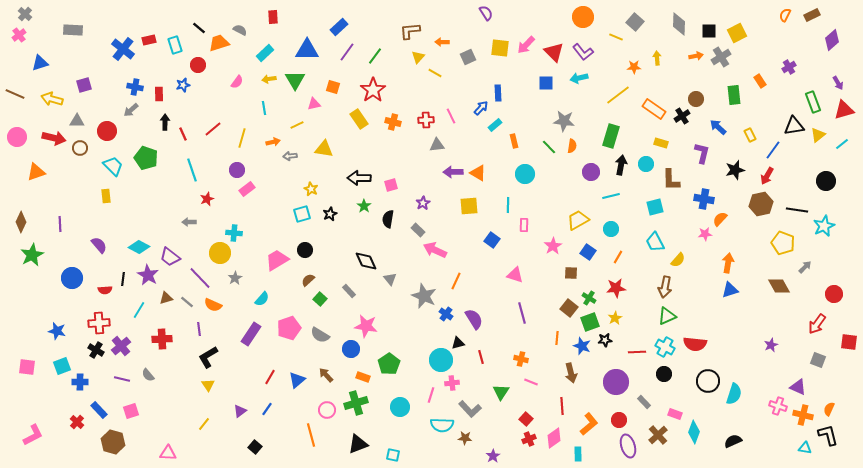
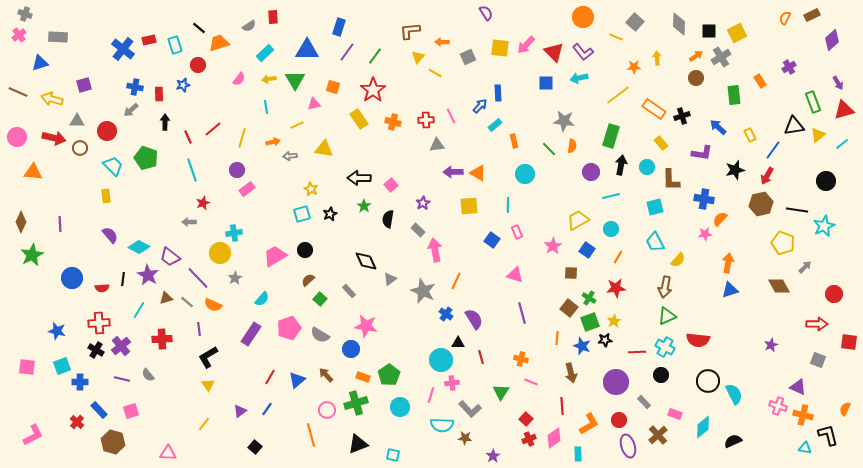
gray cross at (25, 14): rotated 24 degrees counterclockwise
orange semicircle at (785, 15): moved 3 px down
blue rectangle at (339, 27): rotated 30 degrees counterclockwise
gray rectangle at (73, 30): moved 15 px left, 7 px down
gray semicircle at (240, 30): moved 9 px right, 4 px up; rotated 120 degrees clockwise
orange arrow at (696, 56): rotated 24 degrees counterclockwise
pink semicircle at (237, 82): moved 2 px right, 3 px up
brown line at (15, 94): moved 3 px right, 2 px up
brown circle at (696, 99): moved 21 px up
cyan line at (264, 108): moved 2 px right, 1 px up
blue arrow at (481, 108): moved 1 px left, 2 px up
black cross at (682, 116): rotated 14 degrees clockwise
red line at (183, 134): moved 5 px right, 3 px down
yellow rectangle at (661, 143): rotated 32 degrees clockwise
green line at (549, 147): moved 2 px down
purple L-shape at (702, 153): rotated 85 degrees clockwise
cyan circle at (646, 164): moved 1 px right, 3 px down
orange triangle at (36, 172): moved 3 px left; rotated 24 degrees clockwise
pink square at (391, 185): rotated 24 degrees counterclockwise
red star at (207, 199): moved 4 px left, 4 px down
pink rectangle at (524, 225): moved 7 px left, 7 px down; rotated 24 degrees counterclockwise
cyan cross at (234, 233): rotated 14 degrees counterclockwise
purple semicircle at (99, 245): moved 11 px right, 10 px up
pink arrow at (435, 250): rotated 55 degrees clockwise
blue square at (588, 252): moved 1 px left, 2 px up
pink trapezoid at (277, 260): moved 2 px left, 4 px up
purple line at (200, 278): moved 2 px left
gray triangle at (390, 279): rotated 32 degrees clockwise
red semicircle at (105, 290): moved 3 px left, 2 px up
gray star at (424, 296): moved 1 px left, 5 px up
yellow star at (615, 318): moved 1 px left, 3 px down
red arrow at (817, 324): rotated 125 degrees counterclockwise
black triangle at (458, 343): rotated 16 degrees clockwise
red semicircle at (695, 344): moved 3 px right, 4 px up
green pentagon at (389, 364): moved 11 px down
black circle at (664, 374): moved 3 px left, 1 px down
cyan semicircle at (734, 394): rotated 45 degrees counterclockwise
orange semicircle at (829, 409): moved 16 px right
orange L-shape at (589, 424): rotated 10 degrees clockwise
cyan diamond at (694, 432): moved 9 px right, 5 px up; rotated 30 degrees clockwise
